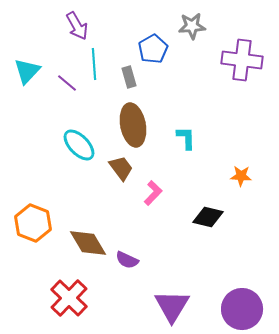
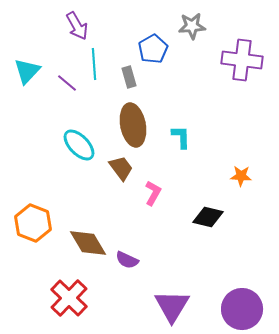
cyan L-shape: moved 5 px left, 1 px up
pink L-shape: rotated 15 degrees counterclockwise
